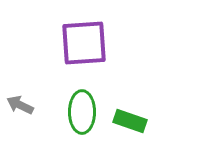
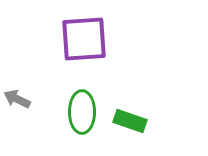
purple square: moved 4 px up
gray arrow: moved 3 px left, 6 px up
